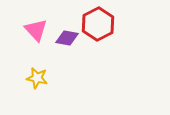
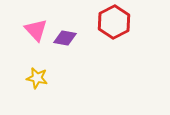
red hexagon: moved 16 px right, 2 px up
purple diamond: moved 2 px left
